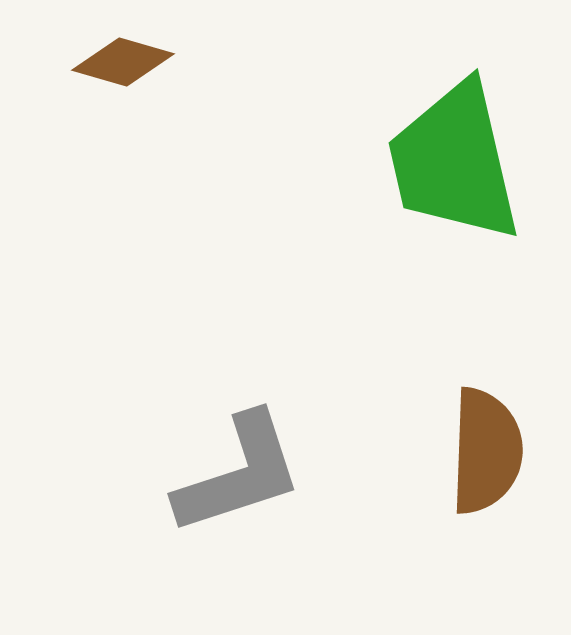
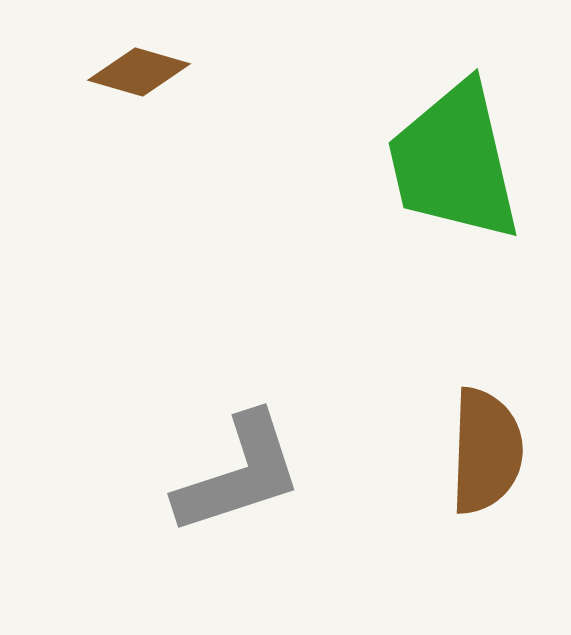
brown diamond: moved 16 px right, 10 px down
